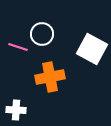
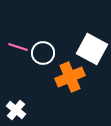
white circle: moved 1 px right, 19 px down
orange cross: moved 20 px right; rotated 12 degrees counterclockwise
white cross: rotated 36 degrees clockwise
